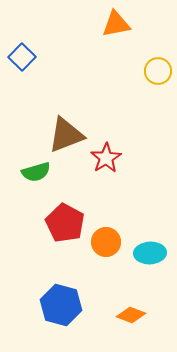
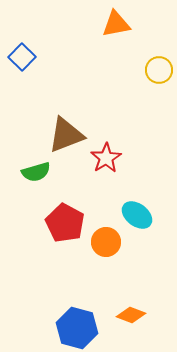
yellow circle: moved 1 px right, 1 px up
cyan ellipse: moved 13 px left, 38 px up; rotated 40 degrees clockwise
blue hexagon: moved 16 px right, 23 px down
